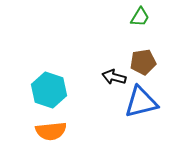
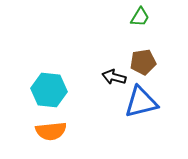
cyan hexagon: rotated 12 degrees counterclockwise
